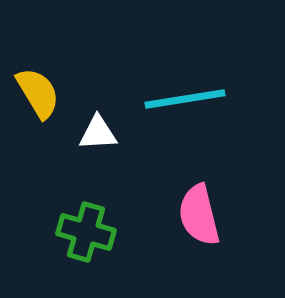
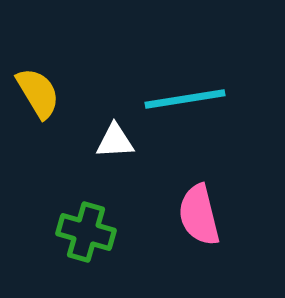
white triangle: moved 17 px right, 8 px down
